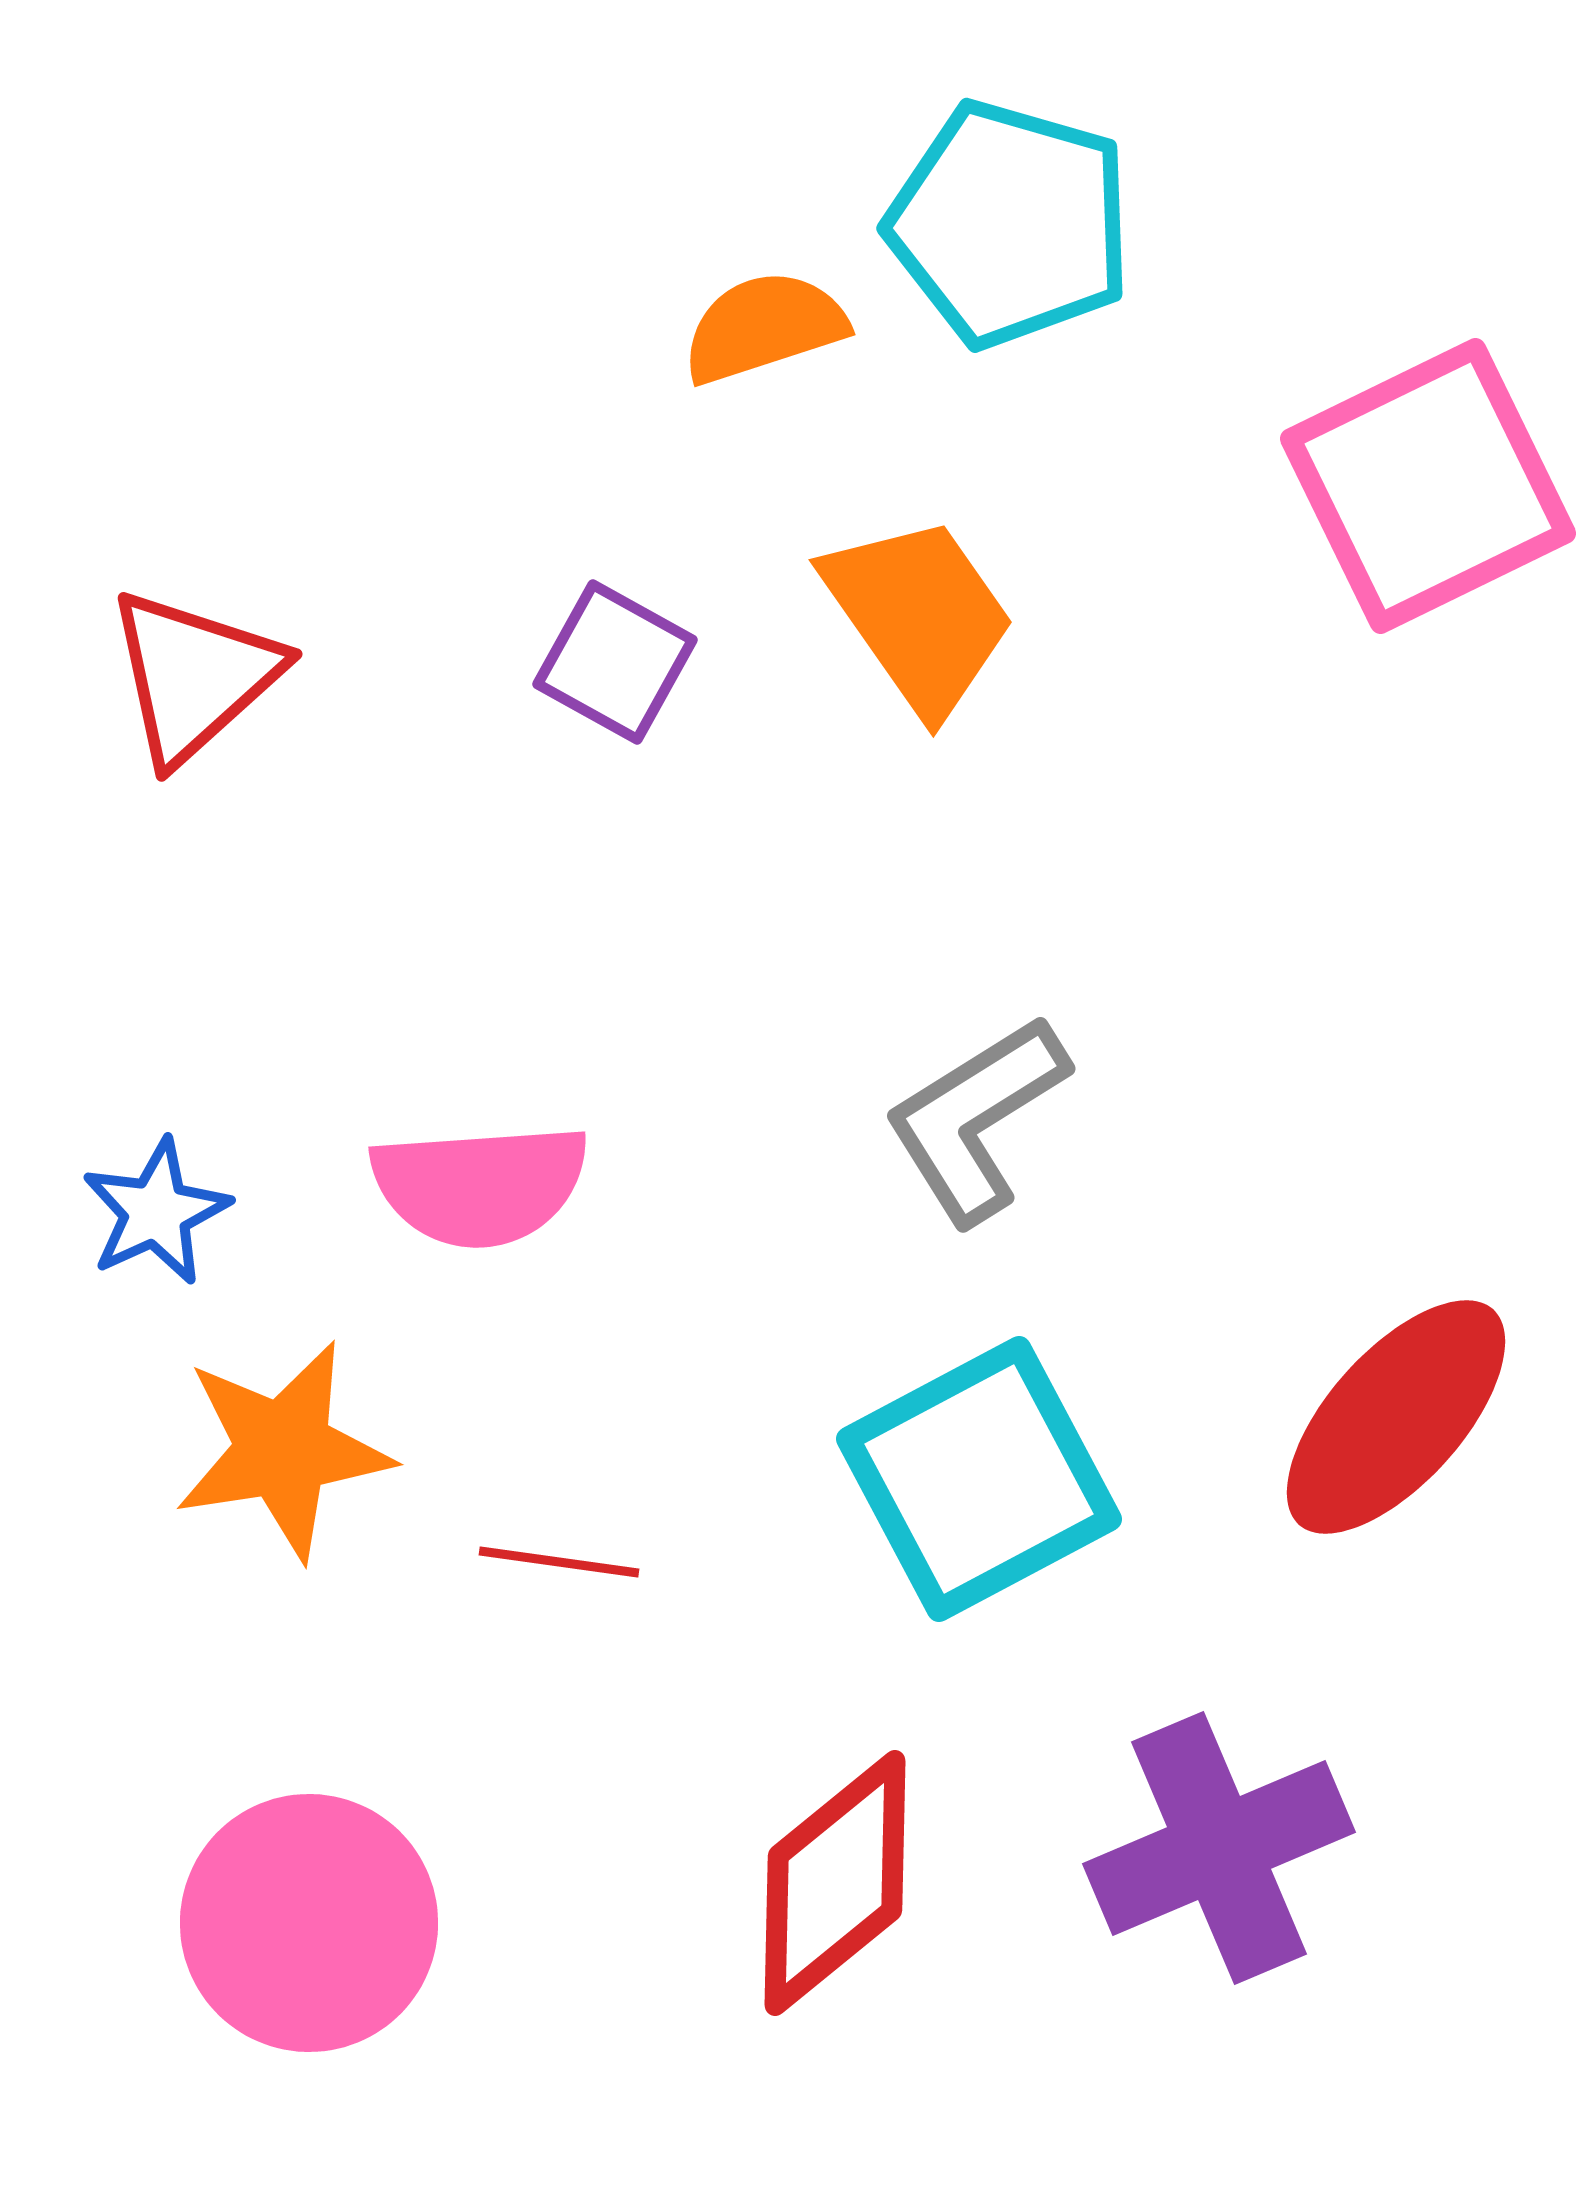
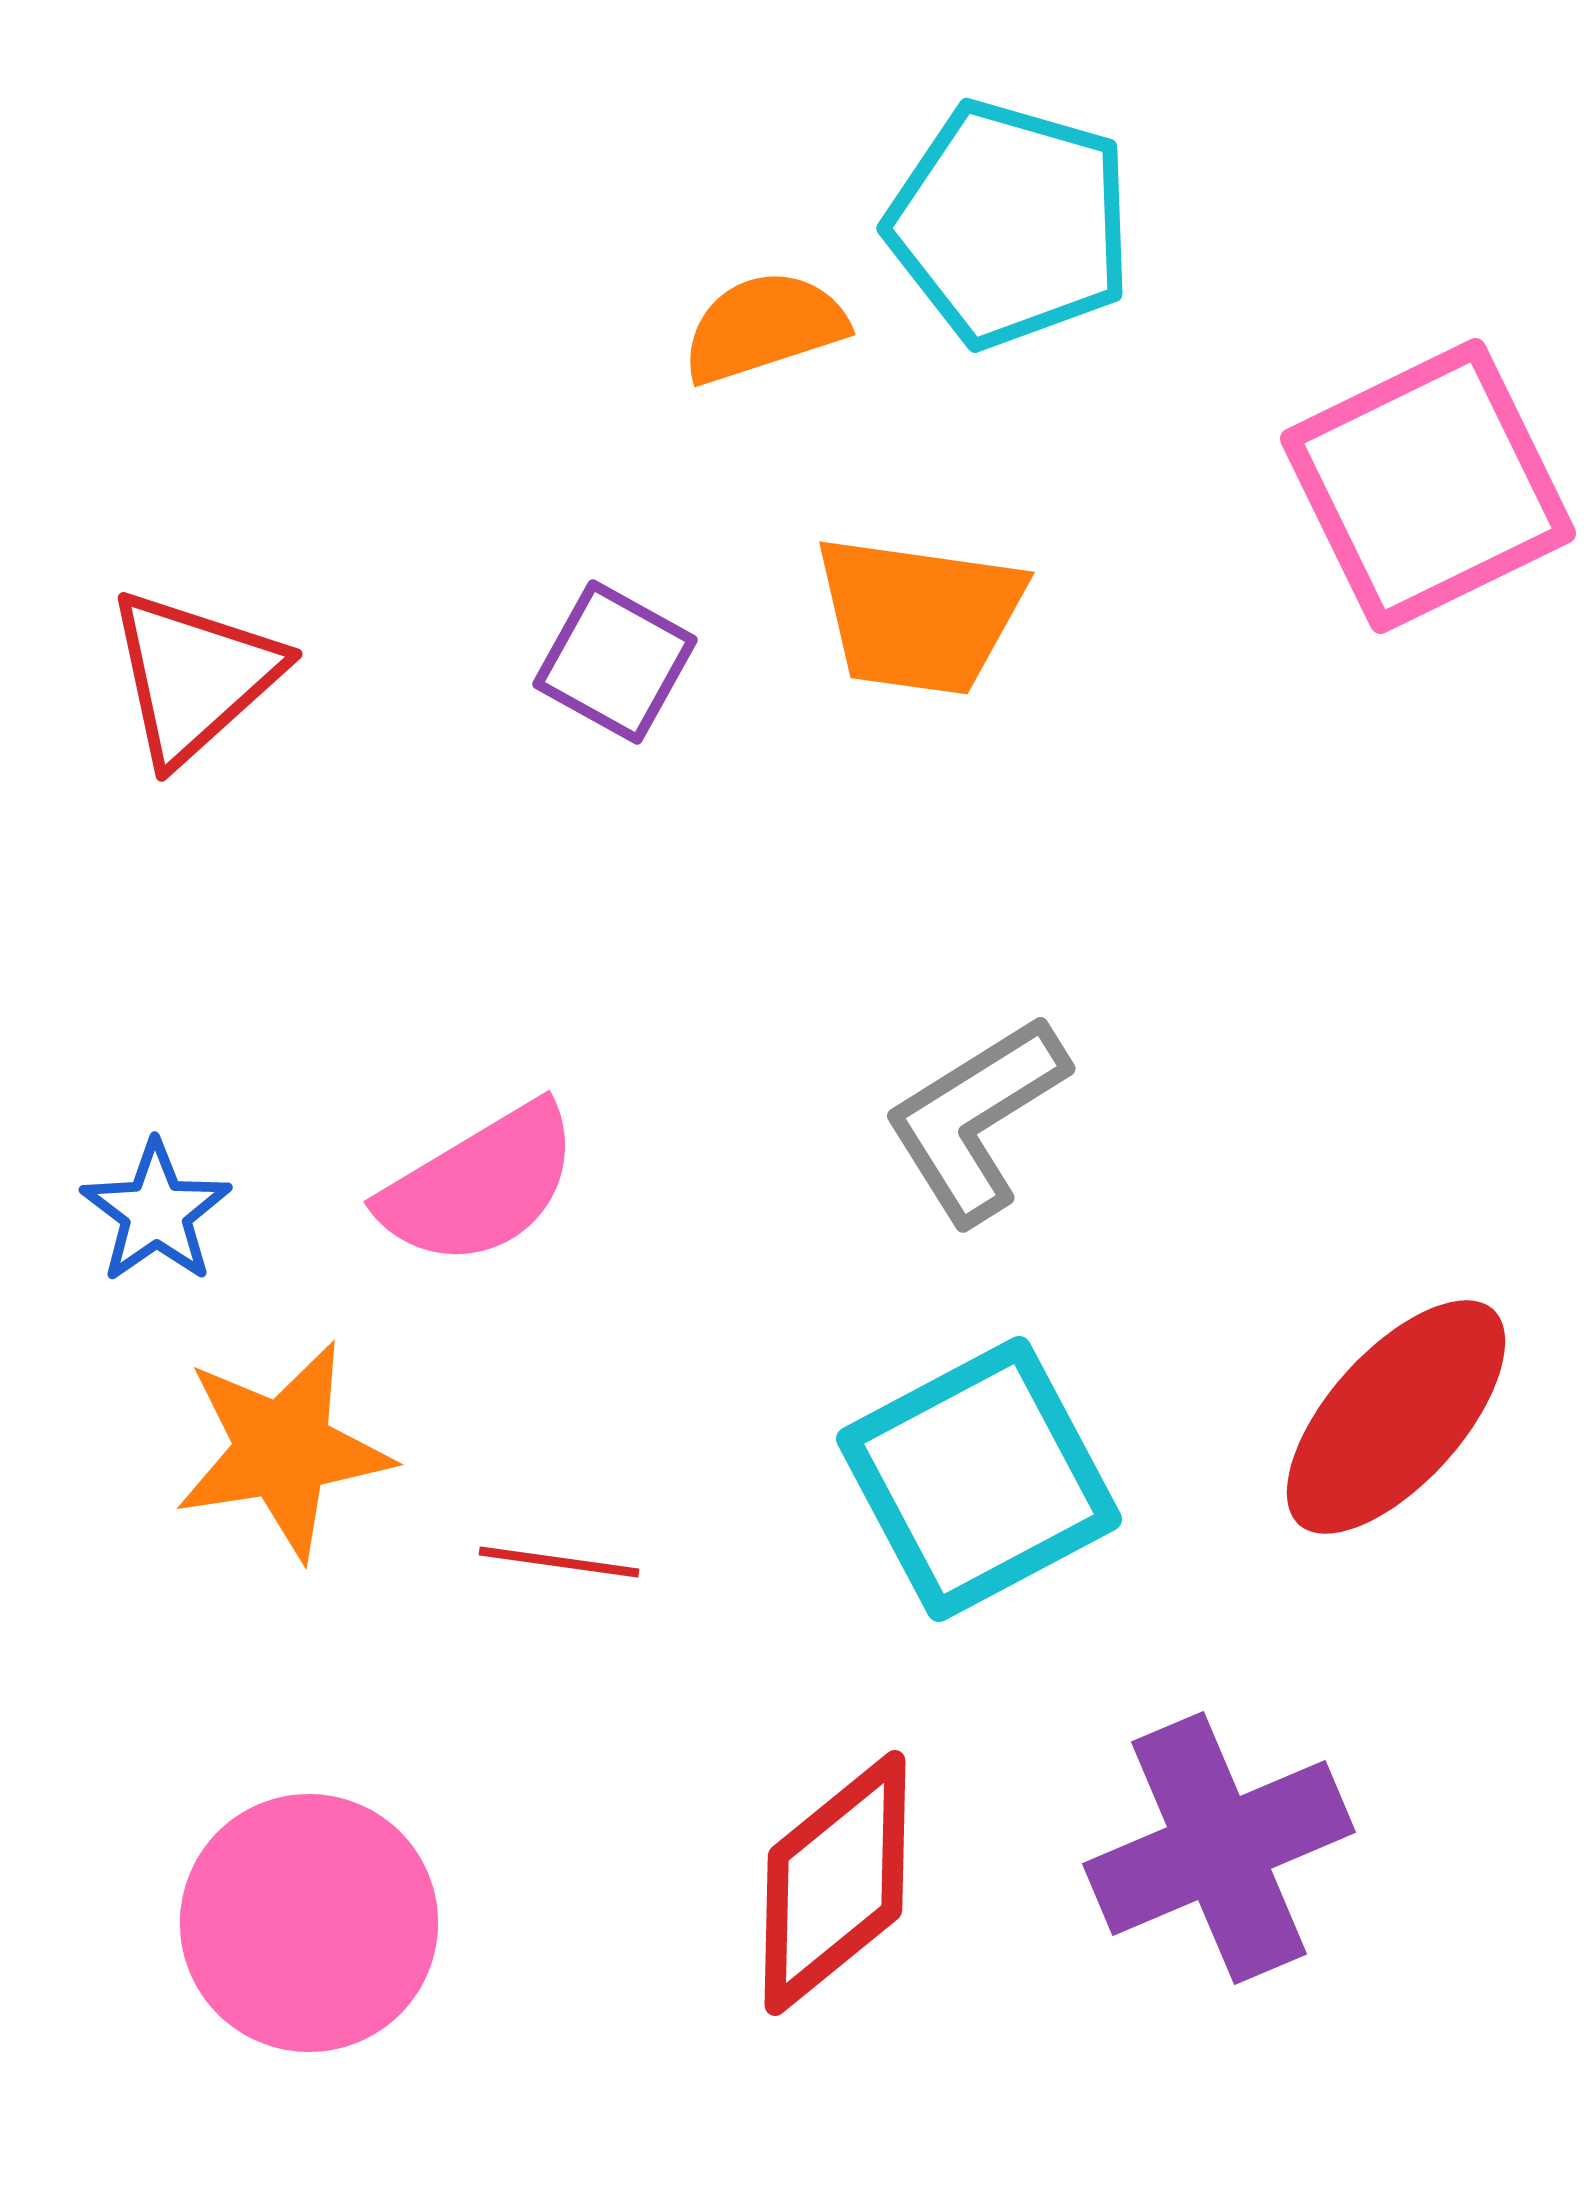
orange trapezoid: rotated 133 degrees clockwise
pink semicircle: rotated 27 degrees counterclockwise
blue star: rotated 10 degrees counterclockwise
